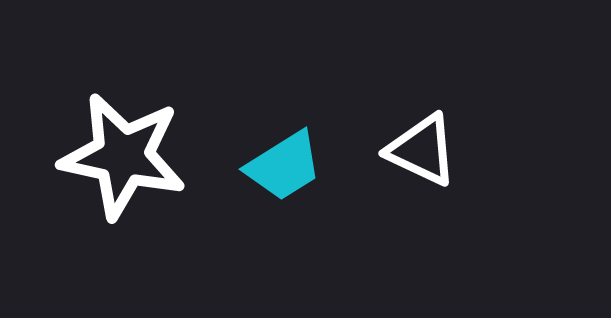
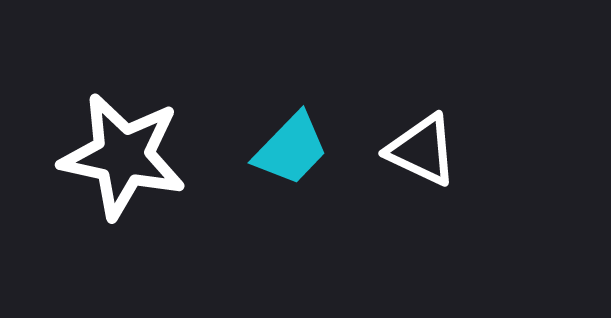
cyan trapezoid: moved 7 px right, 17 px up; rotated 14 degrees counterclockwise
